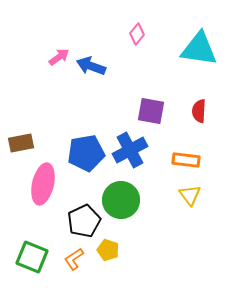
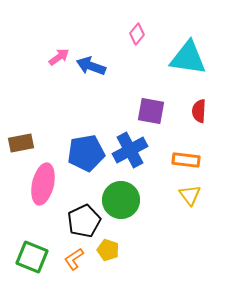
cyan triangle: moved 11 px left, 9 px down
